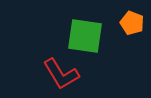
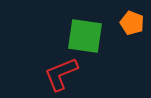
red L-shape: rotated 99 degrees clockwise
